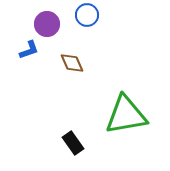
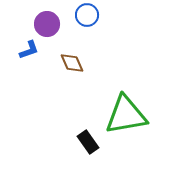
black rectangle: moved 15 px right, 1 px up
